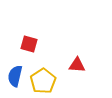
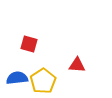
blue semicircle: moved 2 px right, 2 px down; rotated 70 degrees clockwise
